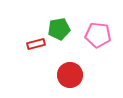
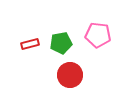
green pentagon: moved 2 px right, 14 px down
red rectangle: moved 6 px left
